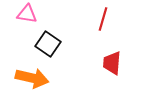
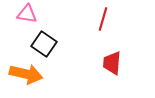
black square: moved 4 px left
orange arrow: moved 6 px left, 4 px up
